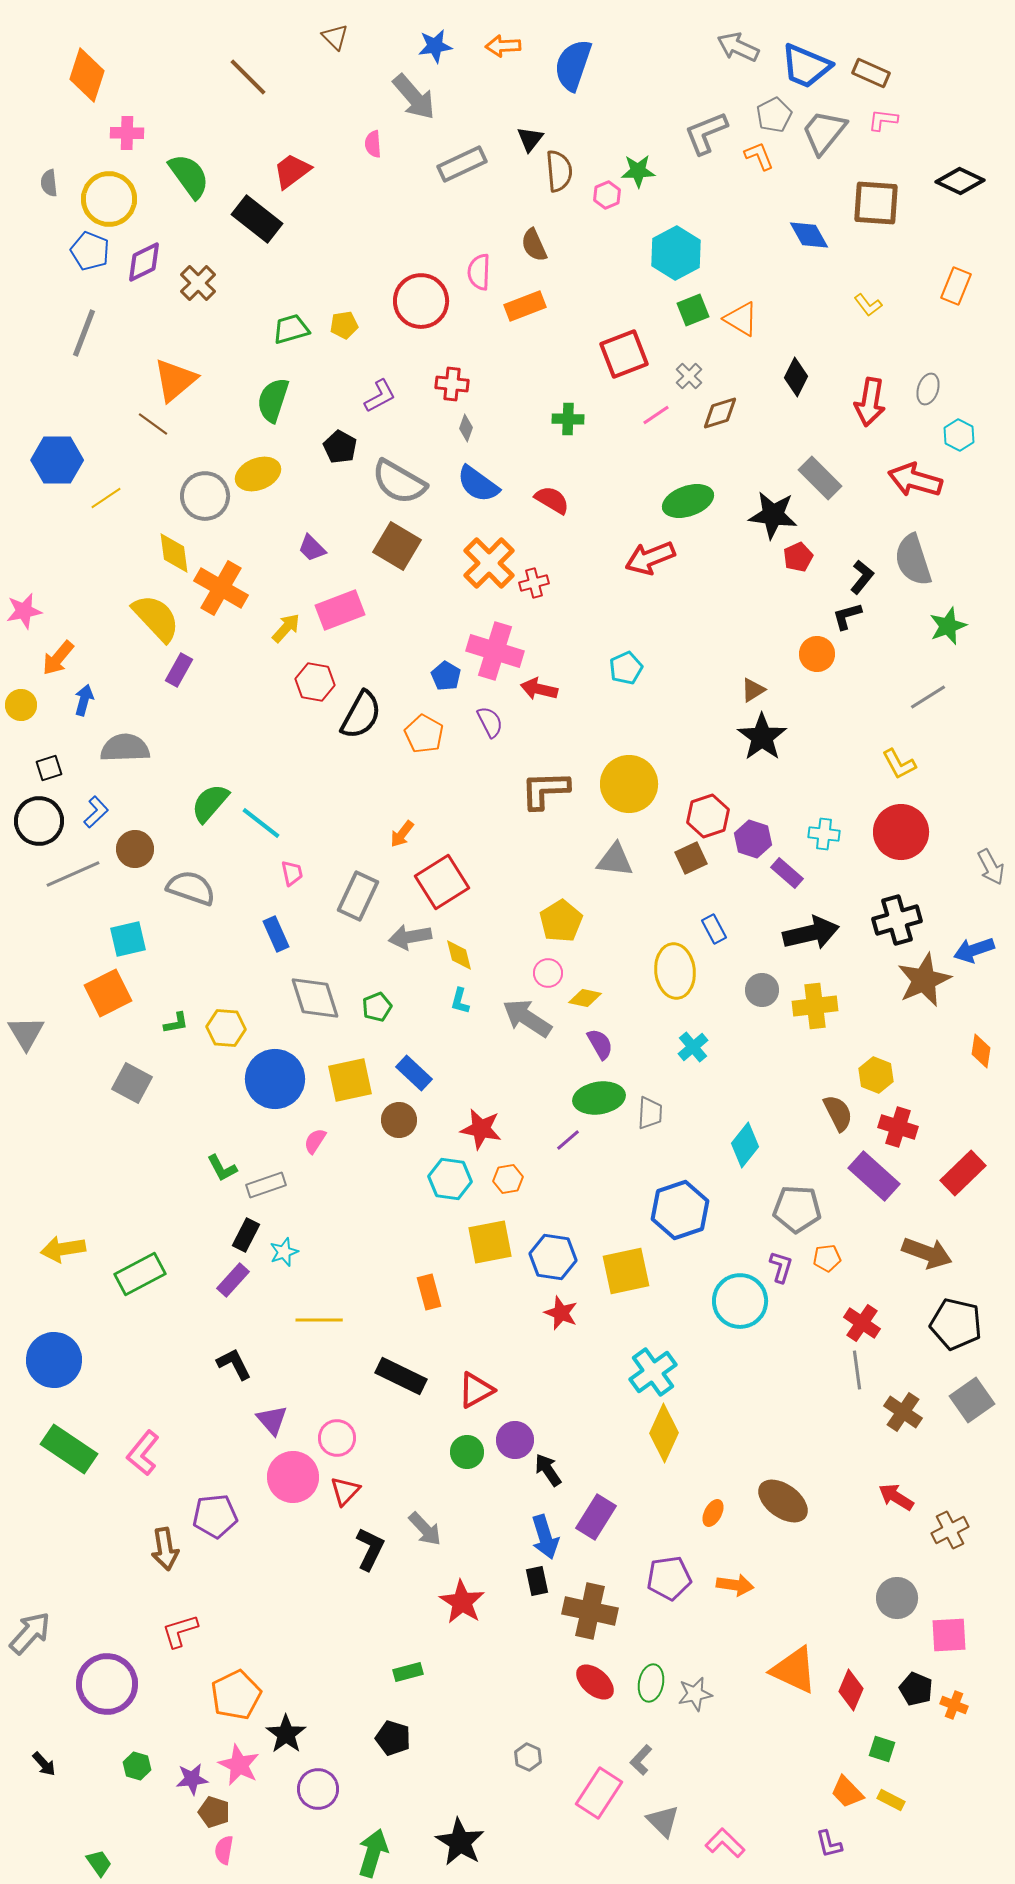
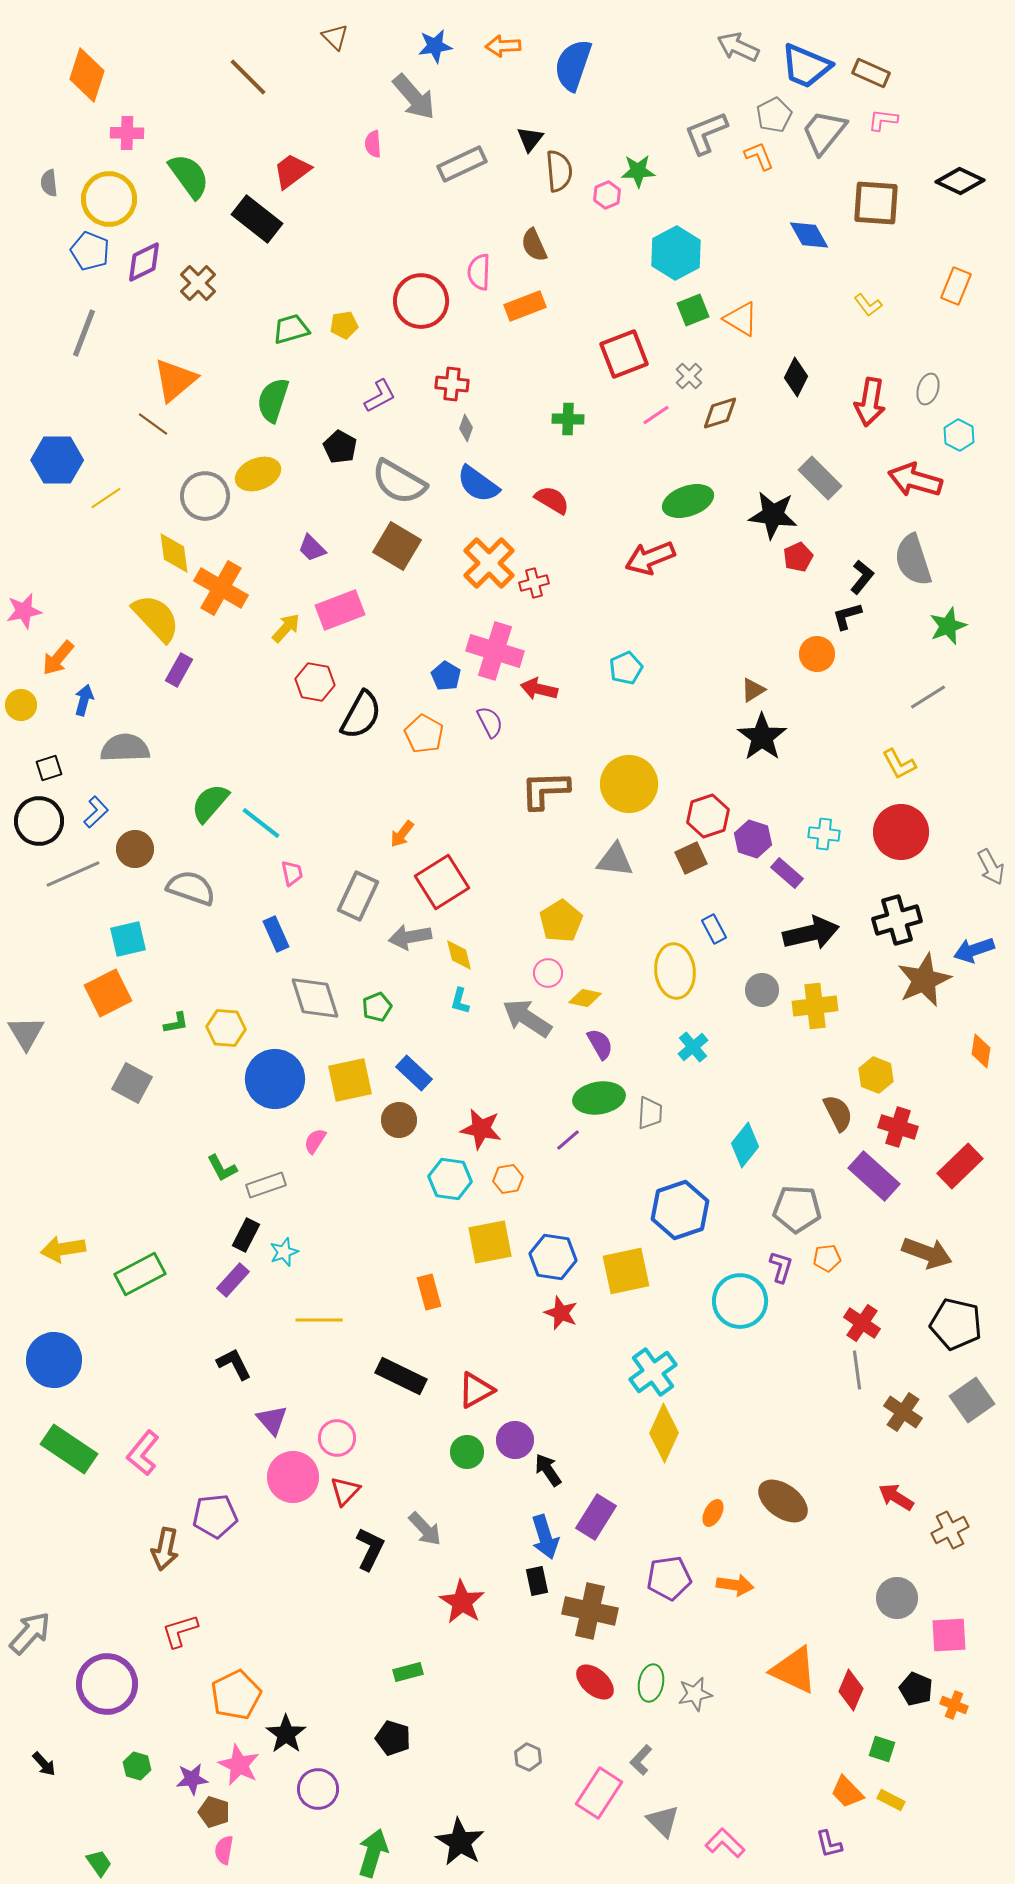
red rectangle at (963, 1173): moved 3 px left, 7 px up
brown arrow at (165, 1549): rotated 21 degrees clockwise
